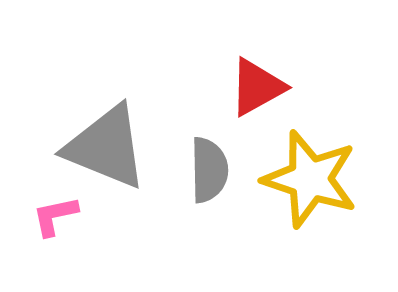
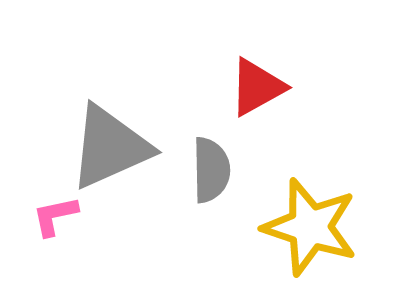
gray triangle: moved 4 px right; rotated 46 degrees counterclockwise
gray semicircle: moved 2 px right
yellow star: moved 48 px down
